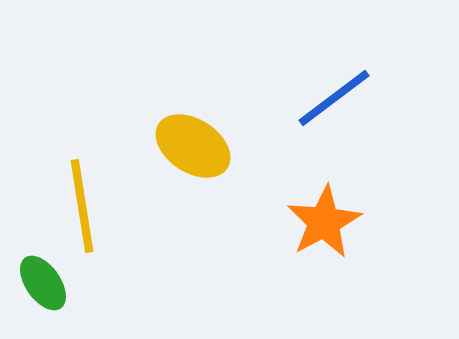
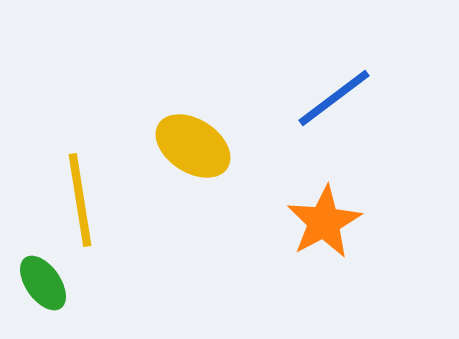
yellow line: moved 2 px left, 6 px up
